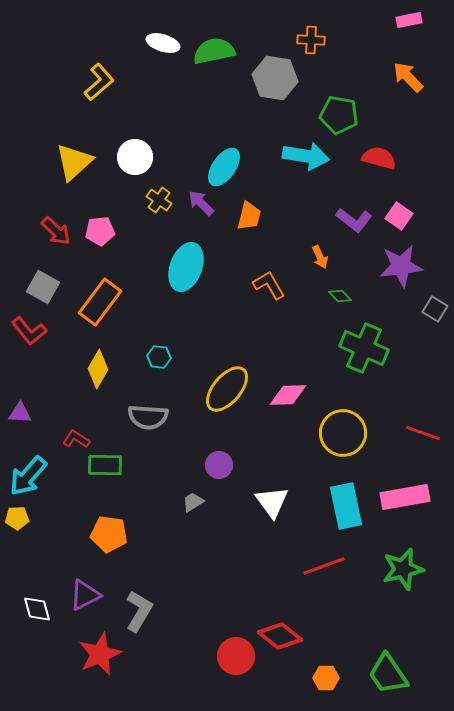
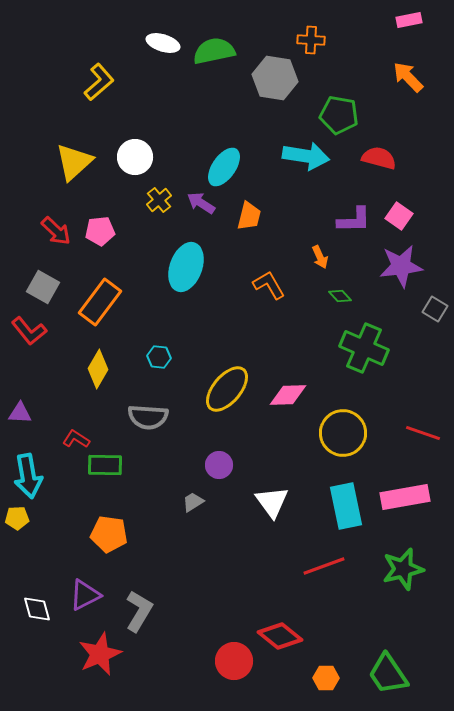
yellow cross at (159, 200): rotated 15 degrees clockwise
purple arrow at (201, 203): rotated 12 degrees counterclockwise
purple L-shape at (354, 220): rotated 39 degrees counterclockwise
cyan arrow at (28, 476): rotated 51 degrees counterclockwise
red circle at (236, 656): moved 2 px left, 5 px down
